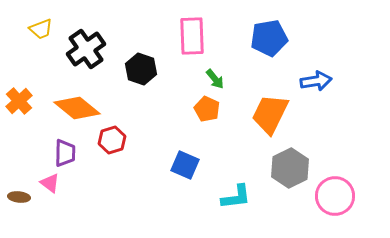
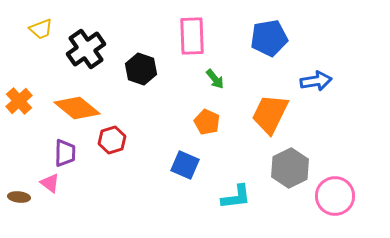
orange pentagon: moved 13 px down
